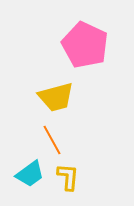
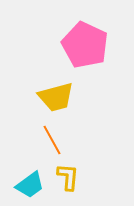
cyan trapezoid: moved 11 px down
